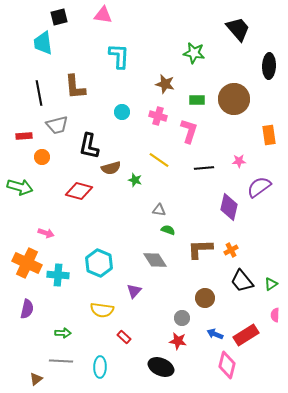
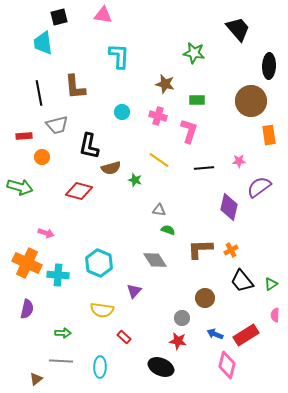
brown circle at (234, 99): moved 17 px right, 2 px down
